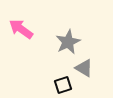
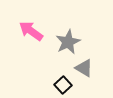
pink arrow: moved 10 px right, 2 px down
black square: rotated 24 degrees counterclockwise
